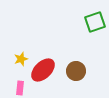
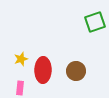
red ellipse: rotated 45 degrees counterclockwise
